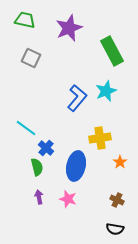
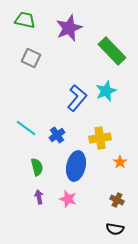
green rectangle: rotated 16 degrees counterclockwise
blue cross: moved 11 px right, 13 px up; rotated 14 degrees clockwise
